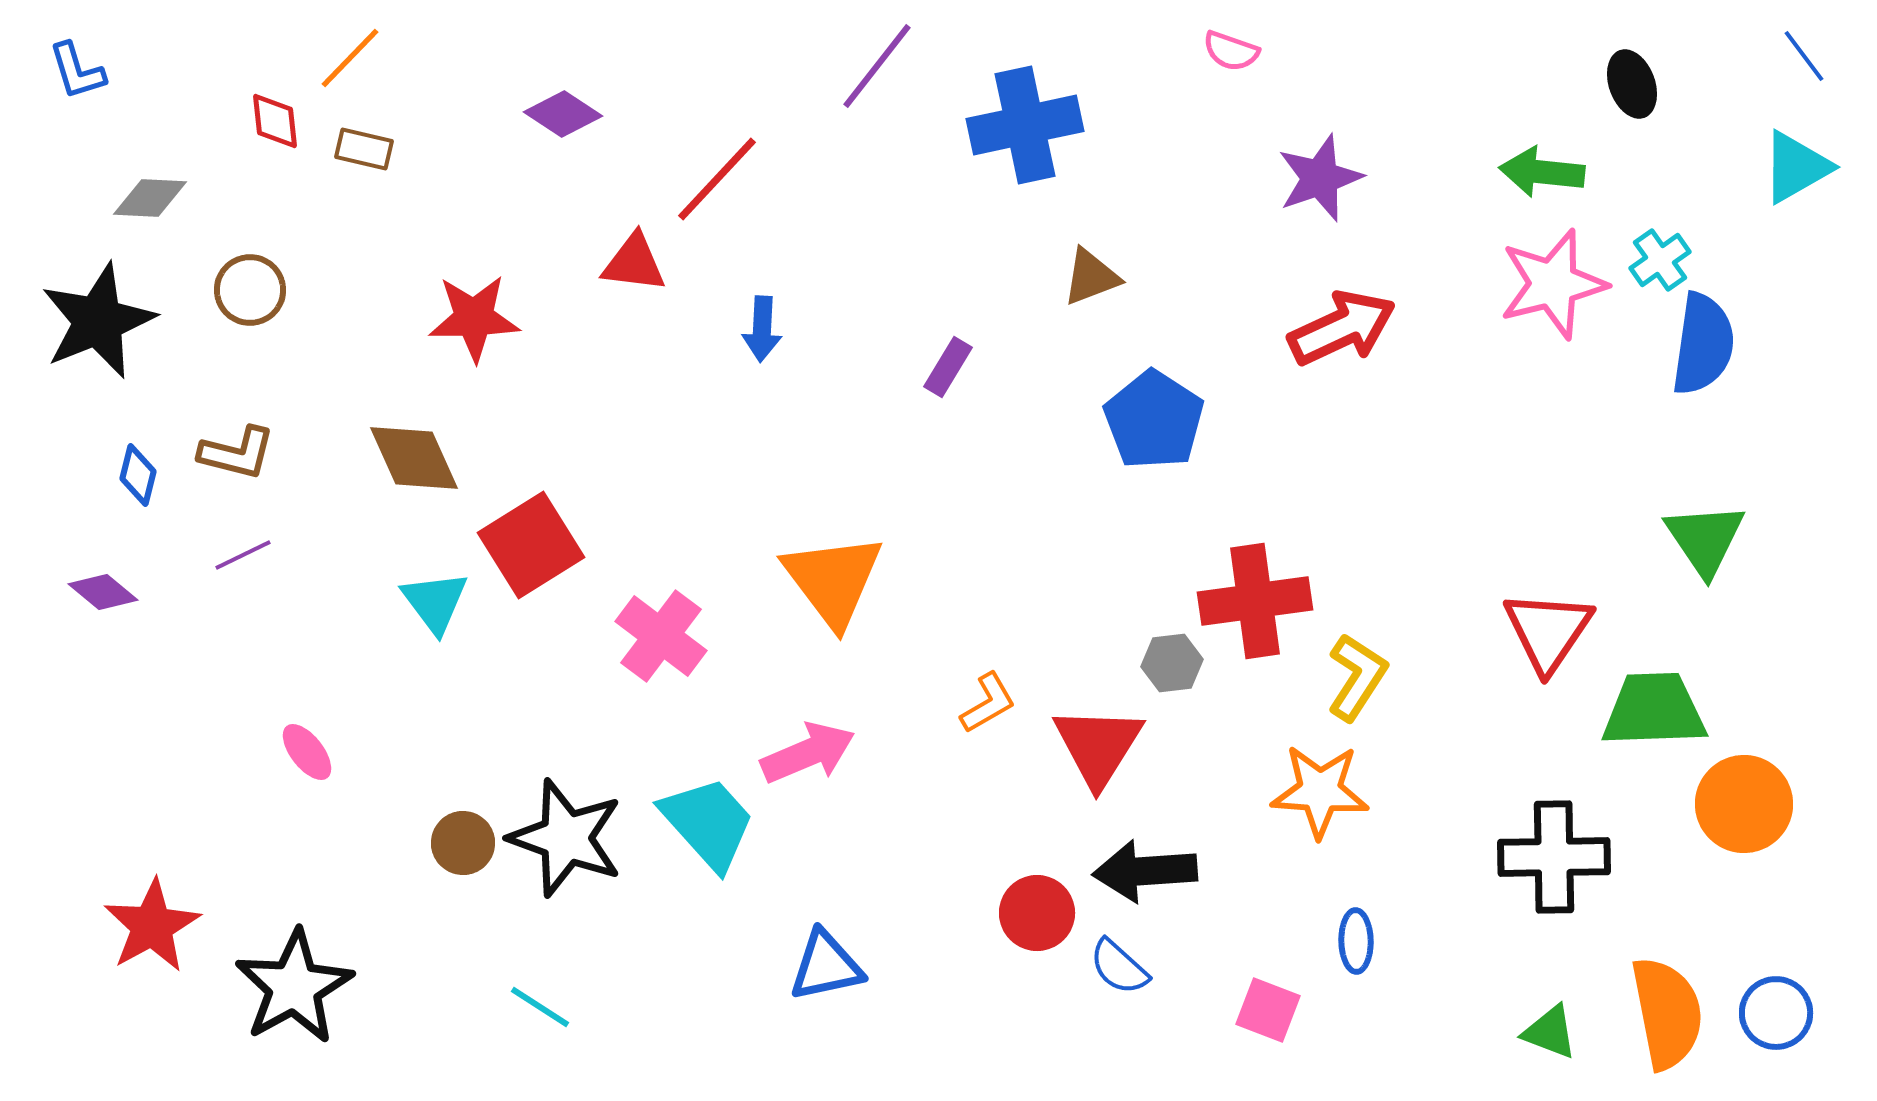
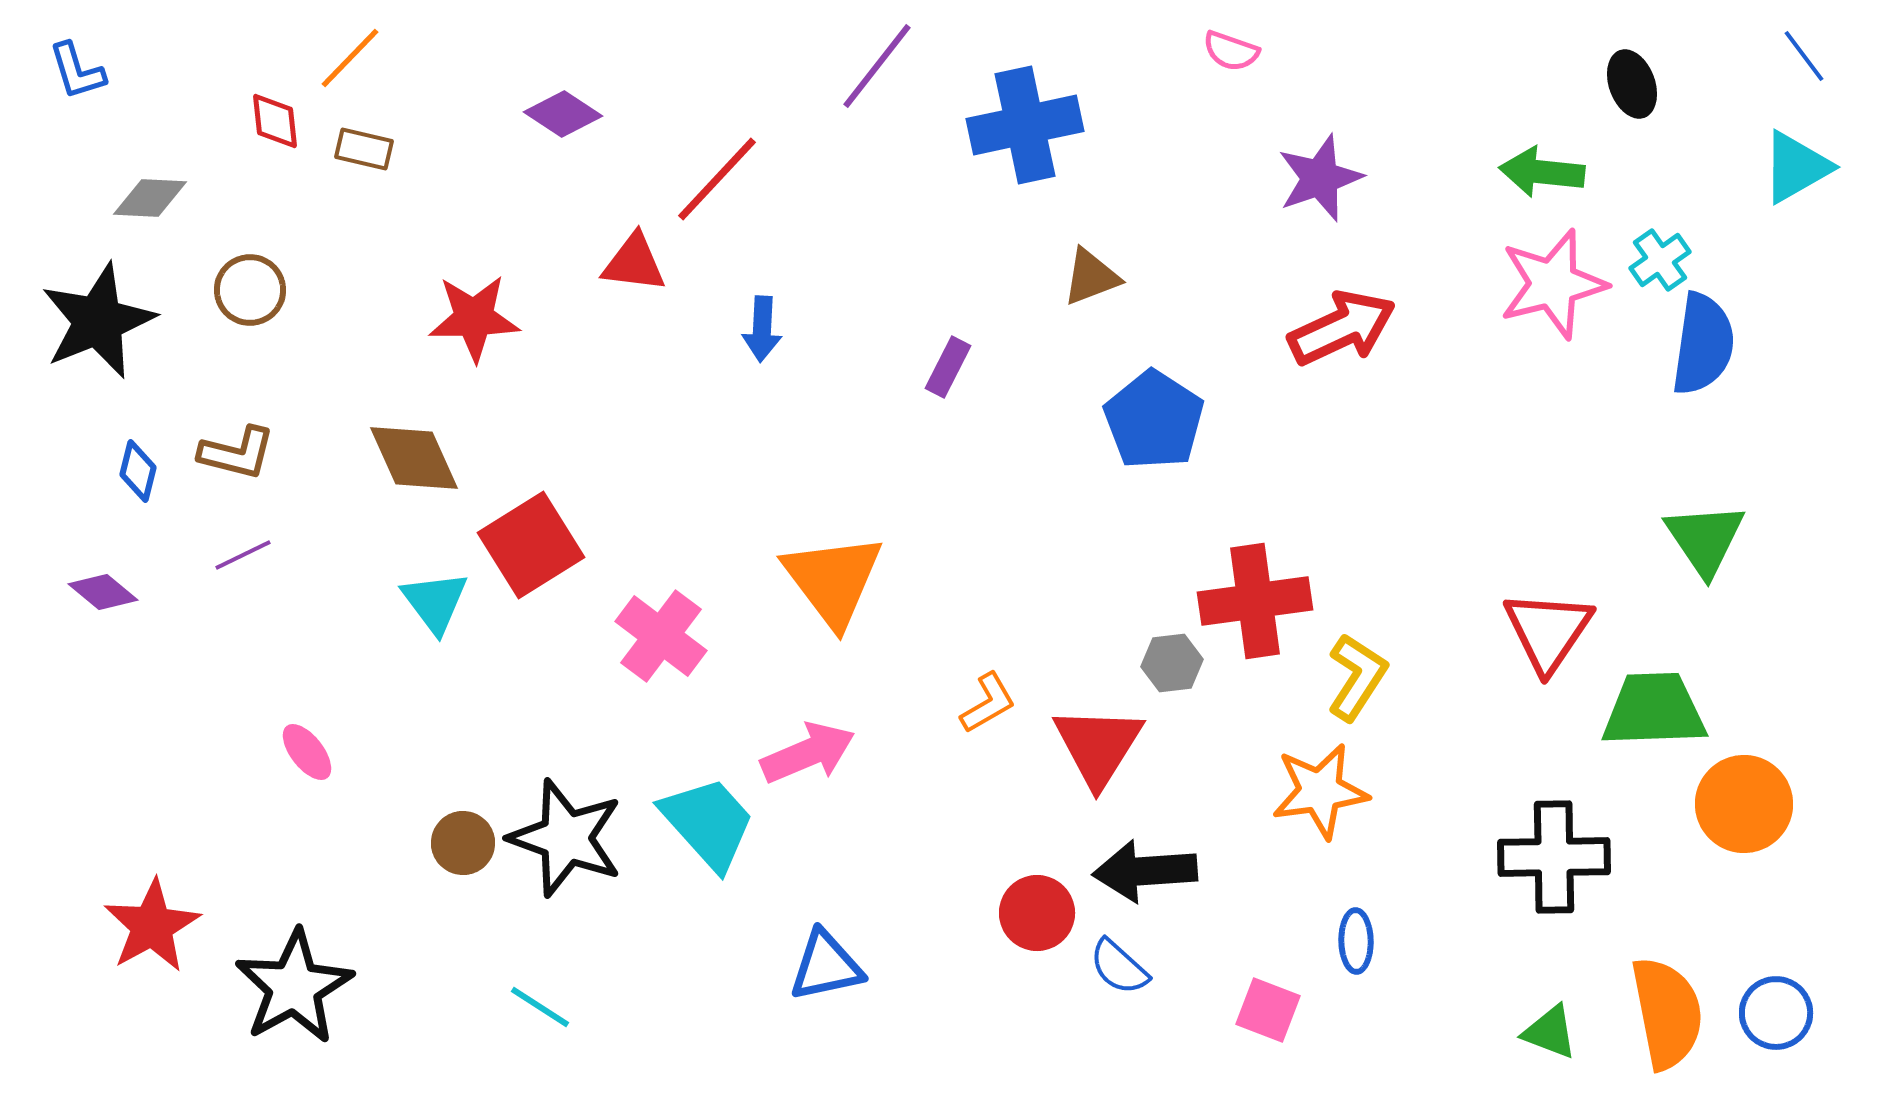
purple rectangle at (948, 367): rotated 4 degrees counterclockwise
blue diamond at (138, 475): moved 4 px up
orange star at (1320, 791): rotated 12 degrees counterclockwise
